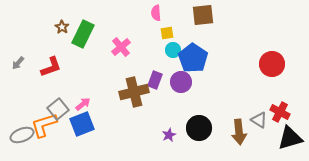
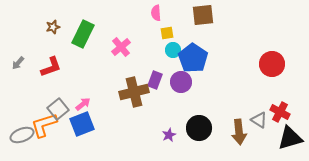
brown star: moved 9 px left; rotated 24 degrees clockwise
